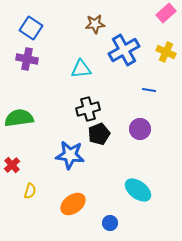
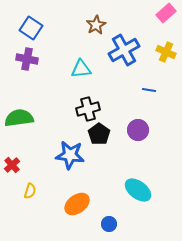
brown star: moved 1 px right, 1 px down; rotated 24 degrees counterclockwise
purple circle: moved 2 px left, 1 px down
black pentagon: rotated 15 degrees counterclockwise
orange ellipse: moved 4 px right
blue circle: moved 1 px left, 1 px down
